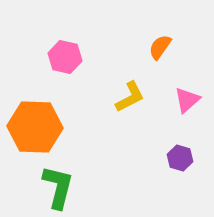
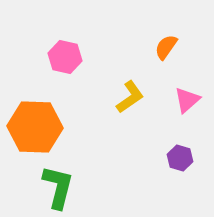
orange semicircle: moved 6 px right
yellow L-shape: rotated 8 degrees counterclockwise
